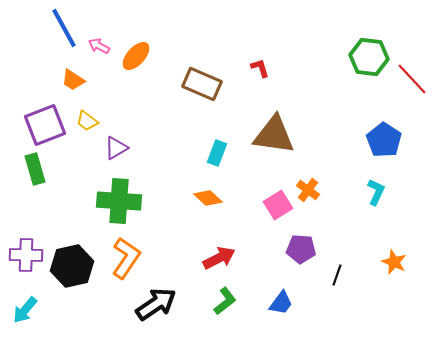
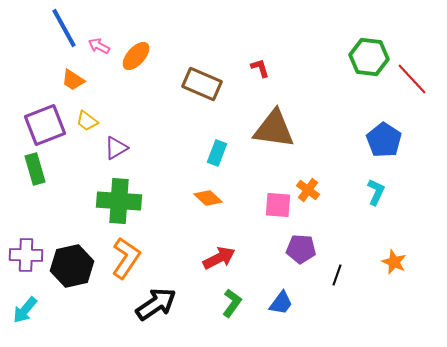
brown triangle: moved 6 px up
pink square: rotated 36 degrees clockwise
green L-shape: moved 7 px right, 2 px down; rotated 16 degrees counterclockwise
